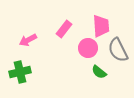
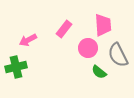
pink trapezoid: moved 2 px right, 1 px up
gray semicircle: moved 5 px down
green cross: moved 4 px left, 5 px up
